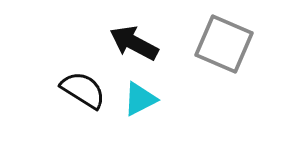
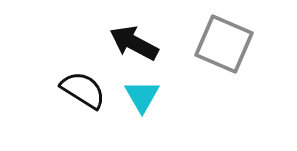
cyan triangle: moved 2 px right, 3 px up; rotated 33 degrees counterclockwise
